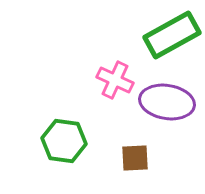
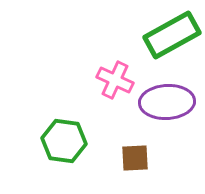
purple ellipse: rotated 12 degrees counterclockwise
